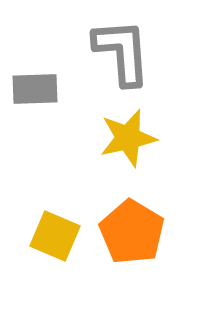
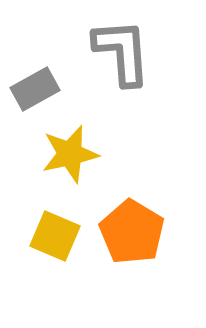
gray rectangle: rotated 27 degrees counterclockwise
yellow star: moved 58 px left, 16 px down
